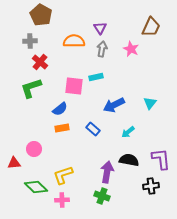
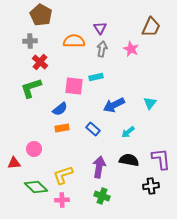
purple arrow: moved 8 px left, 5 px up
